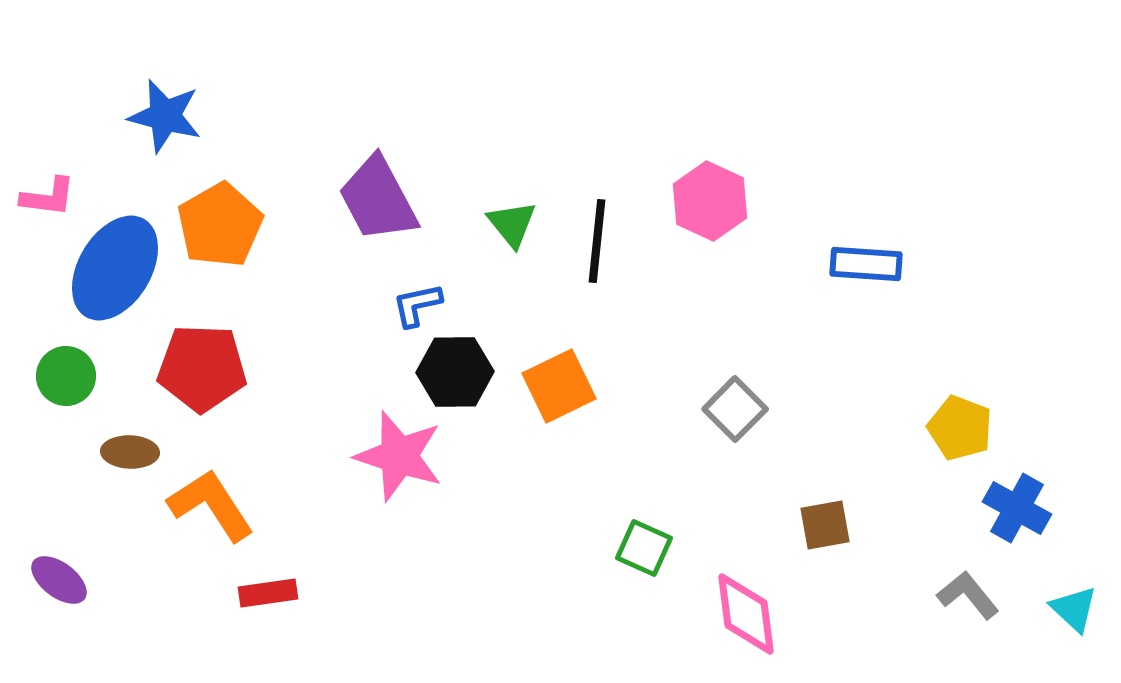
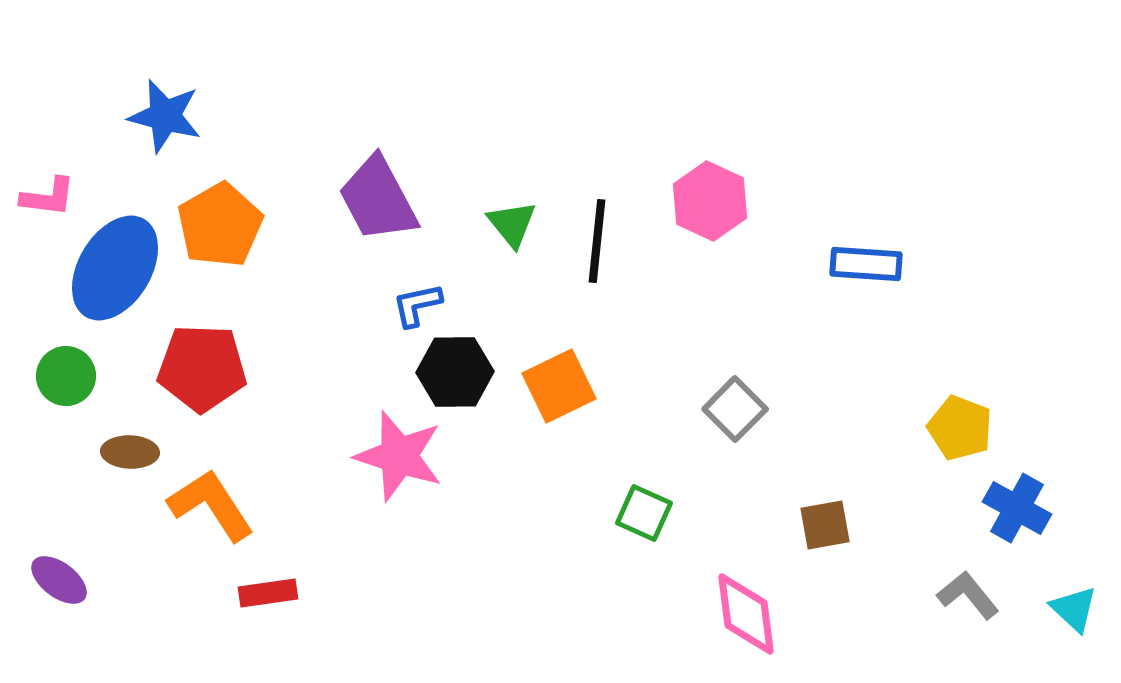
green square: moved 35 px up
